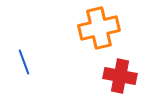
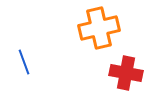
red cross: moved 6 px right, 3 px up
